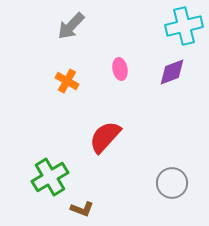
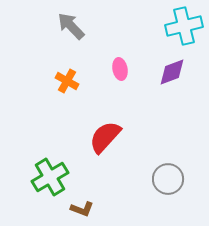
gray arrow: rotated 92 degrees clockwise
gray circle: moved 4 px left, 4 px up
